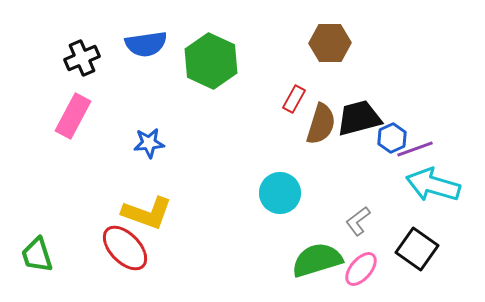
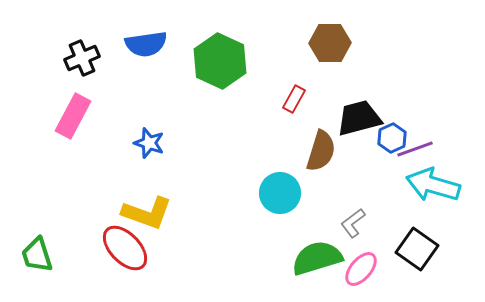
green hexagon: moved 9 px right
brown semicircle: moved 27 px down
blue star: rotated 24 degrees clockwise
gray L-shape: moved 5 px left, 2 px down
green semicircle: moved 2 px up
